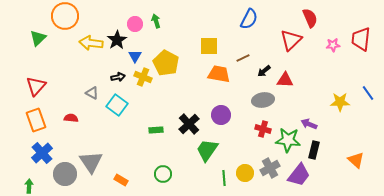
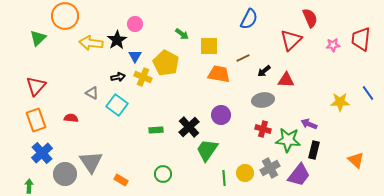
green arrow at (156, 21): moved 26 px right, 13 px down; rotated 144 degrees clockwise
red triangle at (285, 80): moved 1 px right
black cross at (189, 124): moved 3 px down
